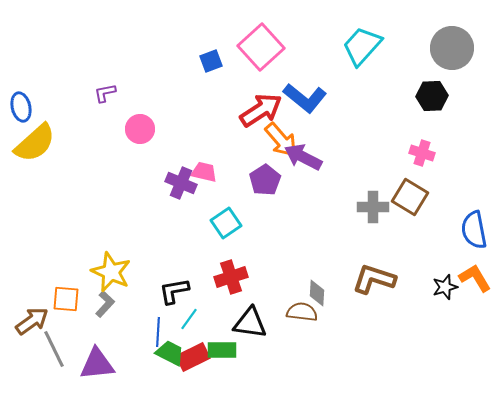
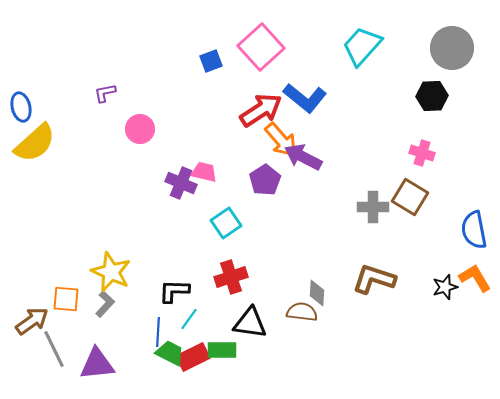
black L-shape: rotated 12 degrees clockwise
